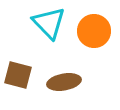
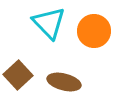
brown square: rotated 32 degrees clockwise
brown ellipse: rotated 24 degrees clockwise
